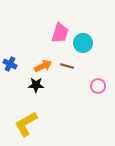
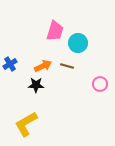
pink trapezoid: moved 5 px left, 2 px up
cyan circle: moved 5 px left
blue cross: rotated 32 degrees clockwise
pink circle: moved 2 px right, 2 px up
